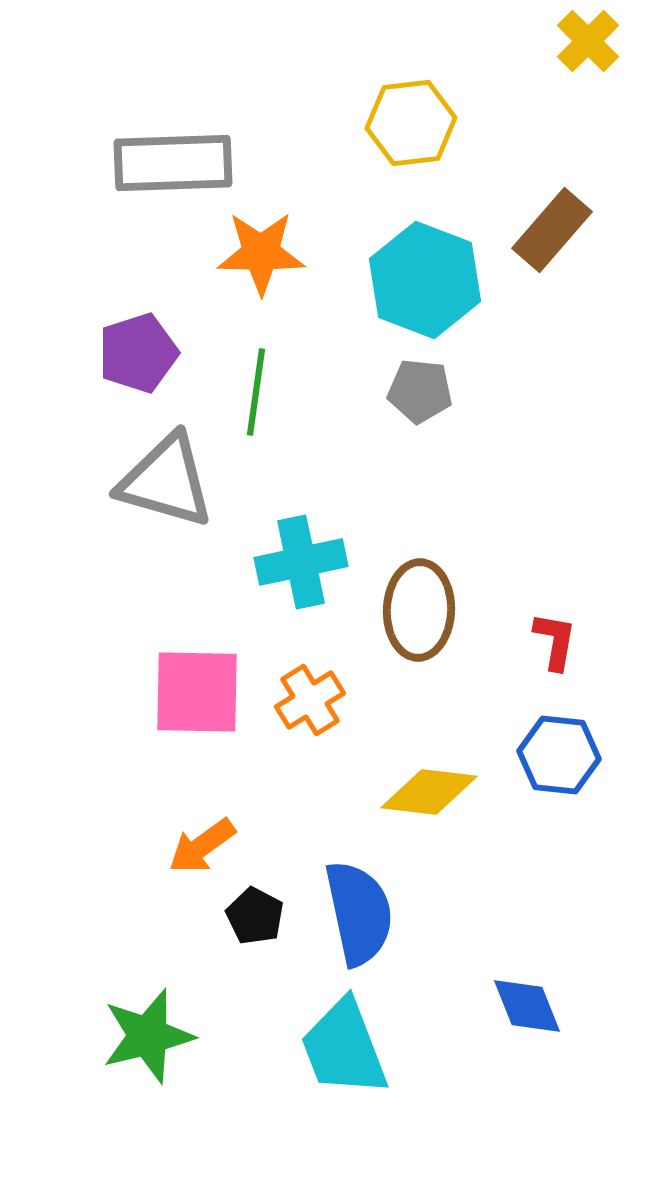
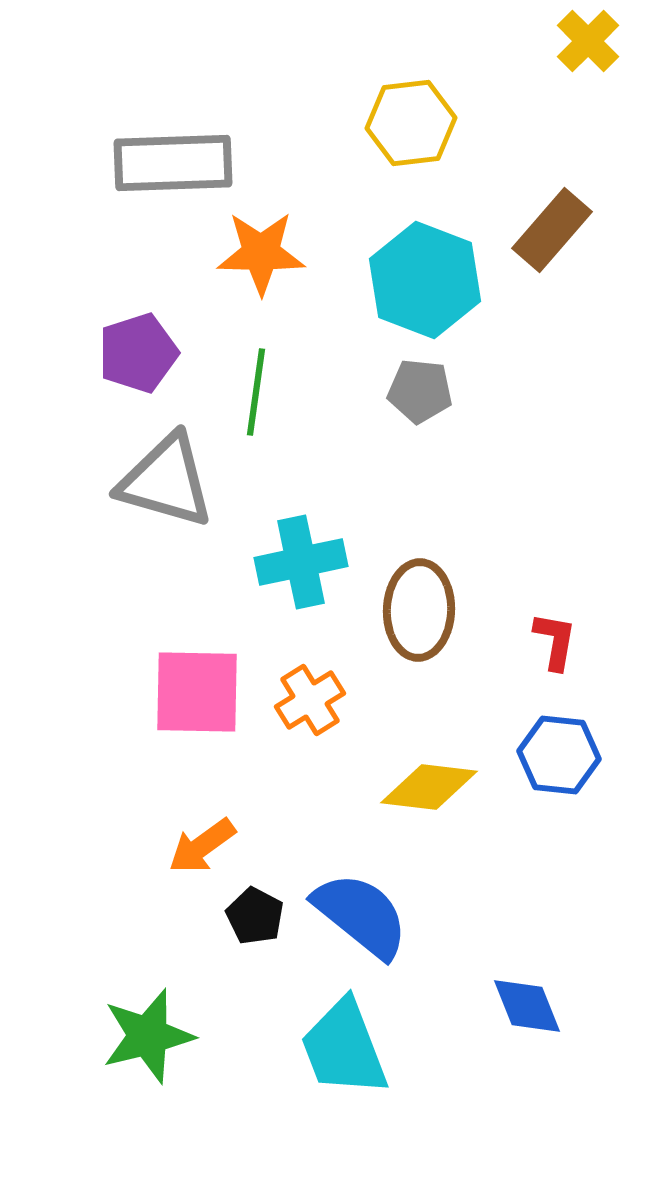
yellow diamond: moved 5 px up
blue semicircle: moved 2 px right, 2 px down; rotated 39 degrees counterclockwise
